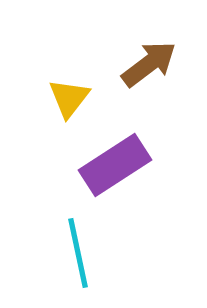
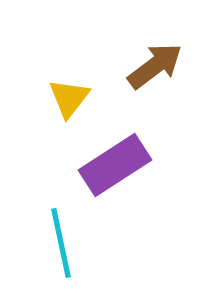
brown arrow: moved 6 px right, 2 px down
cyan line: moved 17 px left, 10 px up
